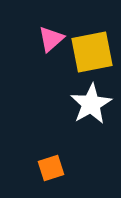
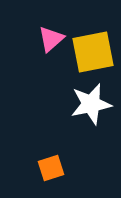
yellow square: moved 1 px right
white star: rotated 18 degrees clockwise
